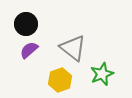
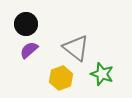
gray triangle: moved 3 px right
green star: rotated 30 degrees counterclockwise
yellow hexagon: moved 1 px right, 2 px up
